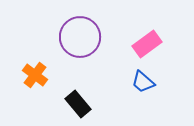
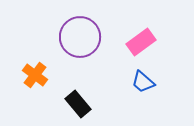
pink rectangle: moved 6 px left, 2 px up
